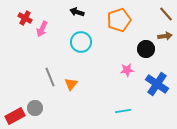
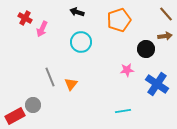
gray circle: moved 2 px left, 3 px up
